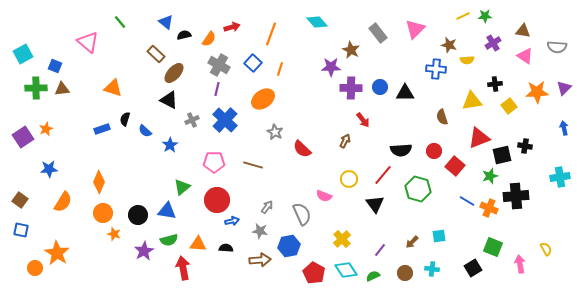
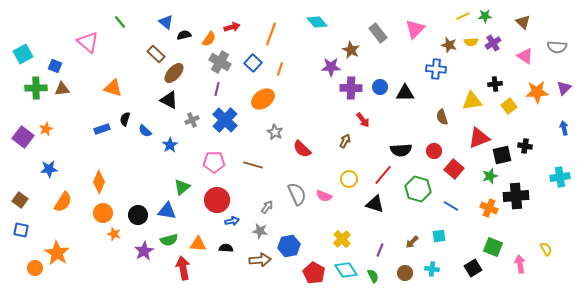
brown triangle at (523, 31): moved 9 px up; rotated 35 degrees clockwise
yellow semicircle at (467, 60): moved 4 px right, 18 px up
gray cross at (219, 65): moved 1 px right, 3 px up
purple square at (23, 137): rotated 20 degrees counterclockwise
red square at (455, 166): moved 1 px left, 3 px down
blue line at (467, 201): moved 16 px left, 5 px down
black triangle at (375, 204): rotated 36 degrees counterclockwise
gray semicircle at (302, 214): moved 5 px left, 20 px up
purple line at (380, 250): rotated 16 degrees counterclockwise
green semicircle at (373, 276): rotated 88 degrees clockwise
